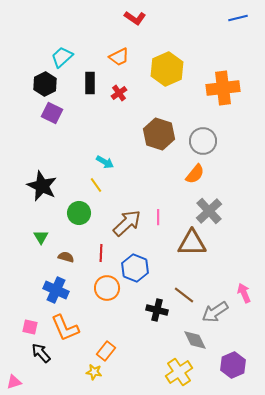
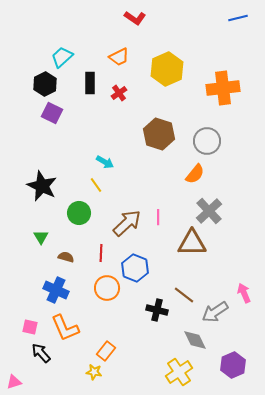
gray circle: moved 4 px right
